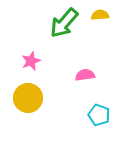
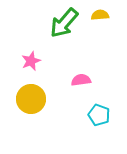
pink semicircle: moved 4 px left, 5 px down
yellow circle: moved 3 px right, 1 px down
